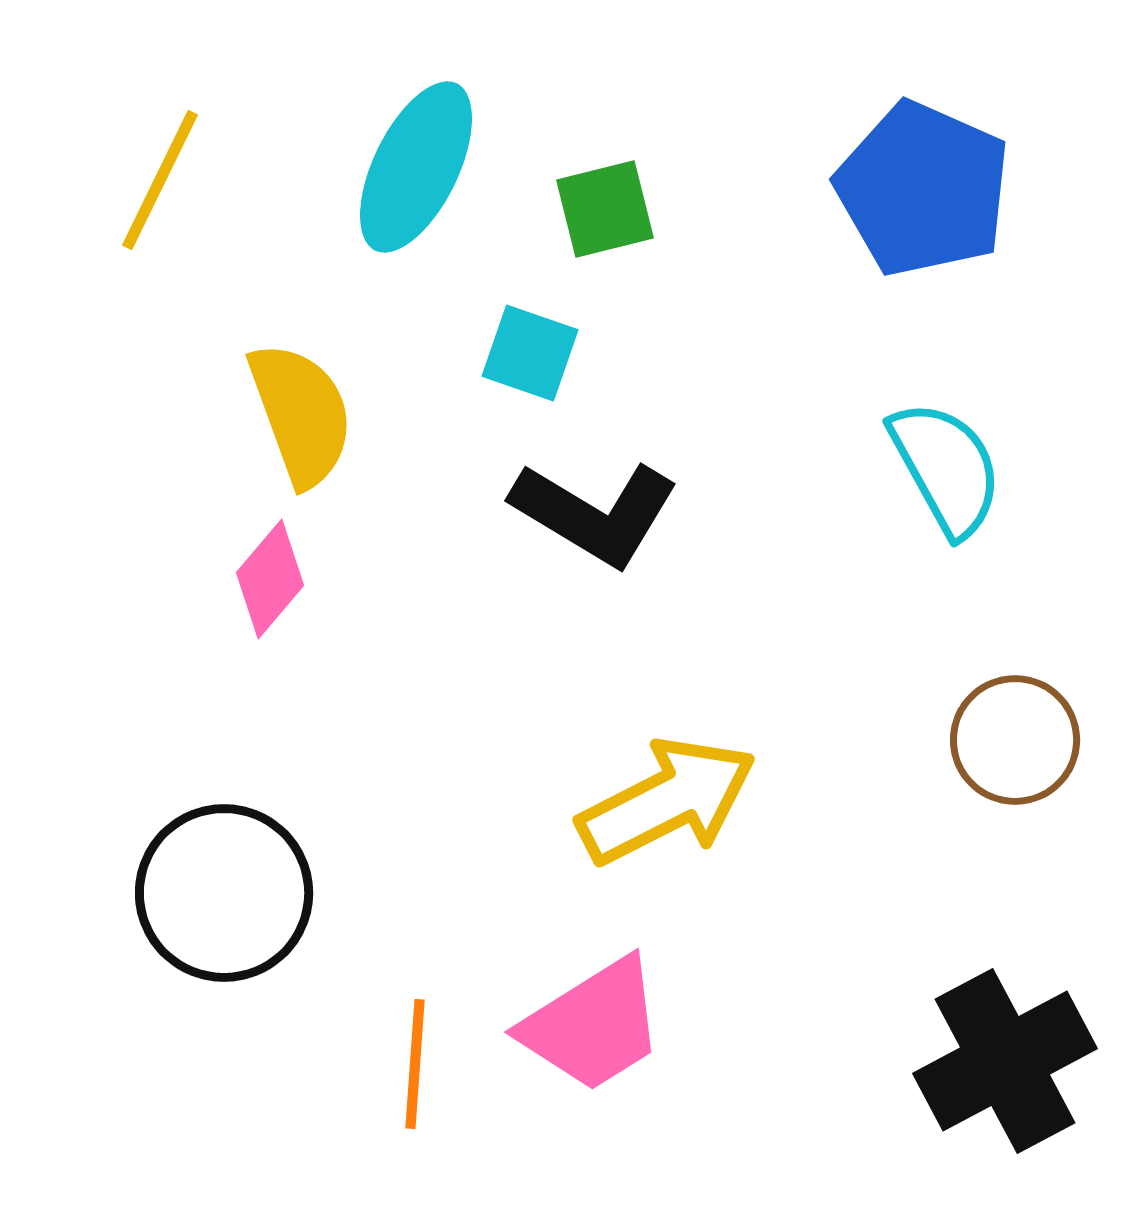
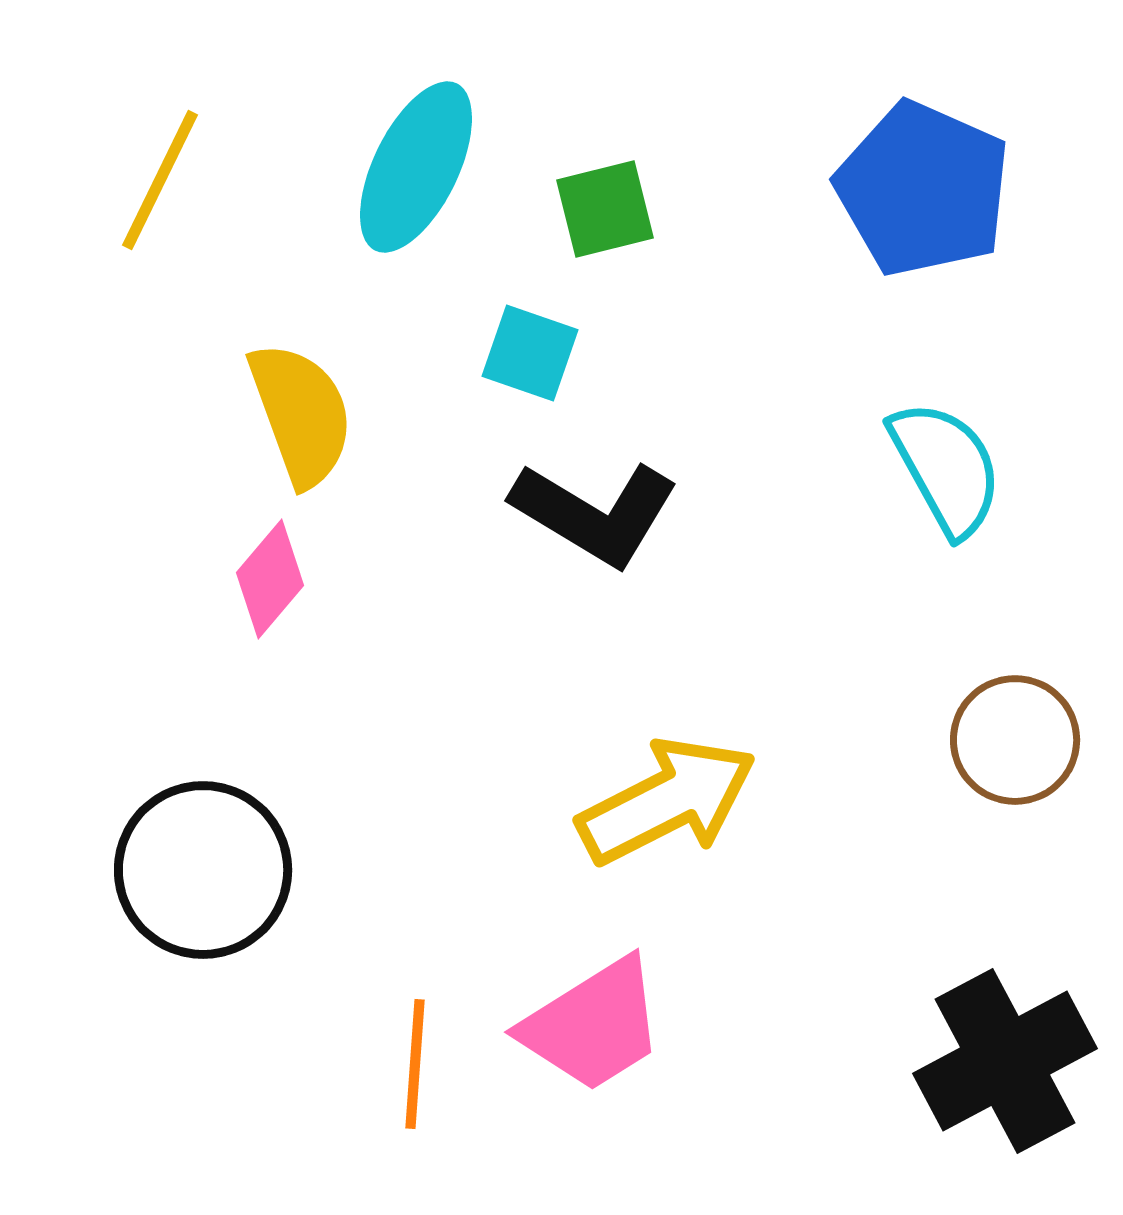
black circle: moved 21 px left, 23 px up
